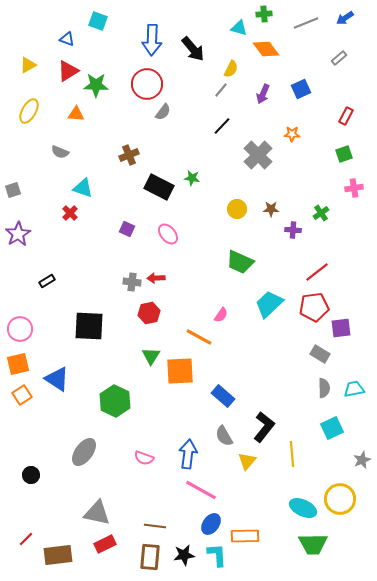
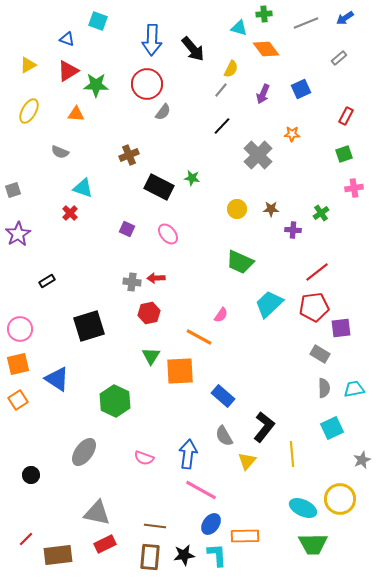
black square at (89, 326): rotated 20 degrees counterclockwise
orange square at (22, 395): moved 4 px left, 5 px down
